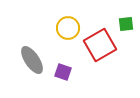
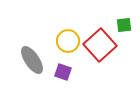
green square: moved 2 px left, 1 px down
yellow circle: moved 13 px down
red square: rotated 12 degrees counterclockwise
